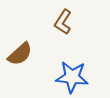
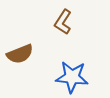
brown semicircle: rotated 20 degrees clockwise
